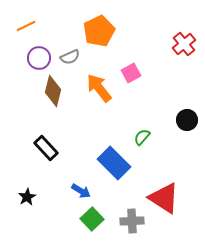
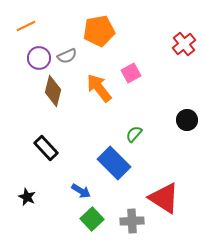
orange pentagon: rotated 16 degrees clockwise
gray semicircle: moved 3 px left, 1 px up
green semicircle: moved 8 px left, 3 px up
black star: rotated 18 degrees counterclockwise
